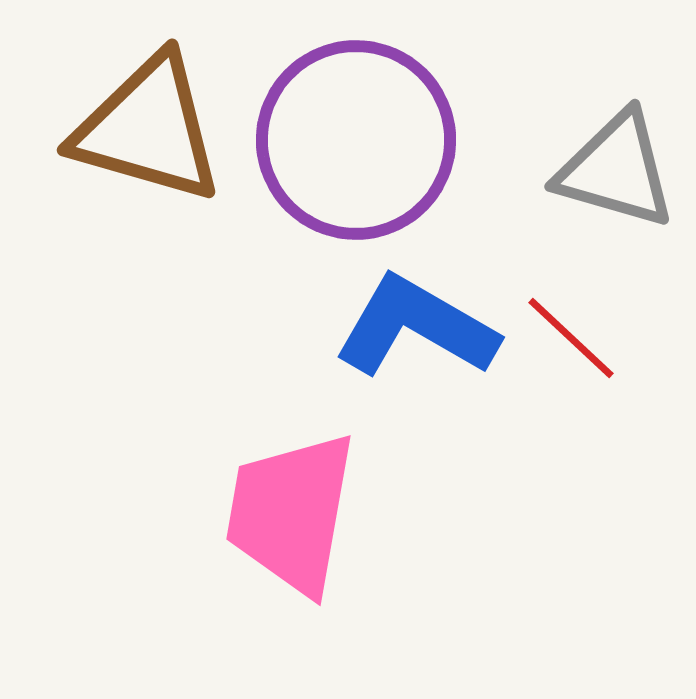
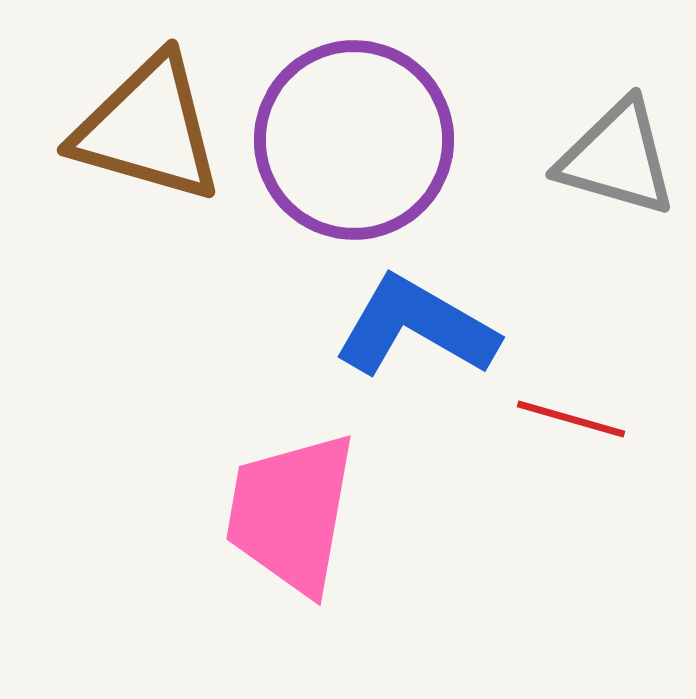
purple circle: moved 2 px left
gray triangle: moved 1 px right, 12 px up
red line: moved 81 px down; rotated 27 degrees counterclockwise
